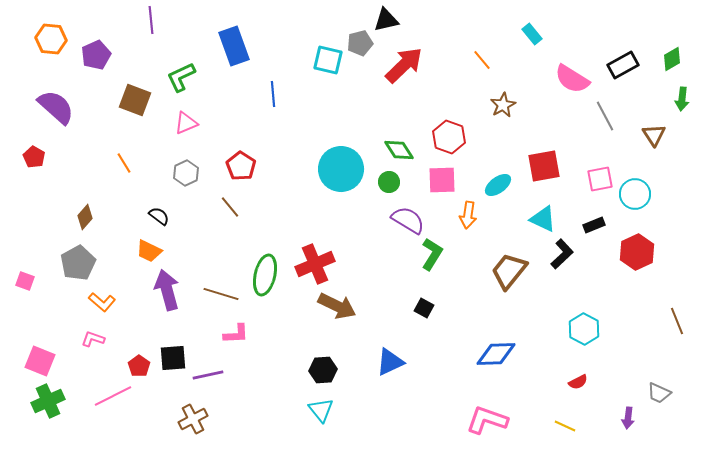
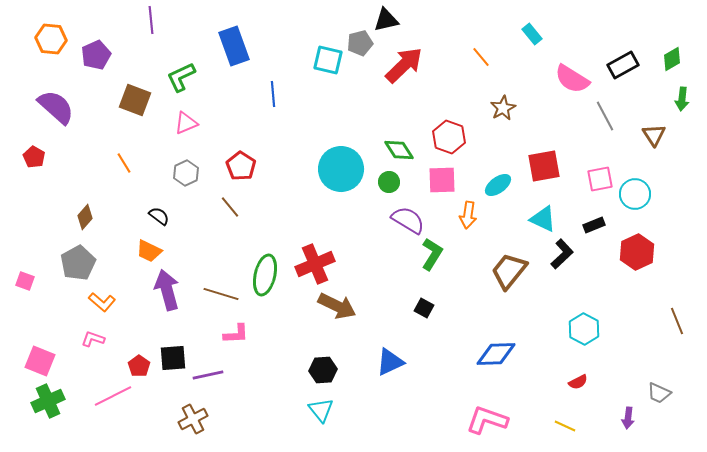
orange line at (482, 60): moved 1 px left, 3 px up
brown star at (503, 105): moved 3 px down
